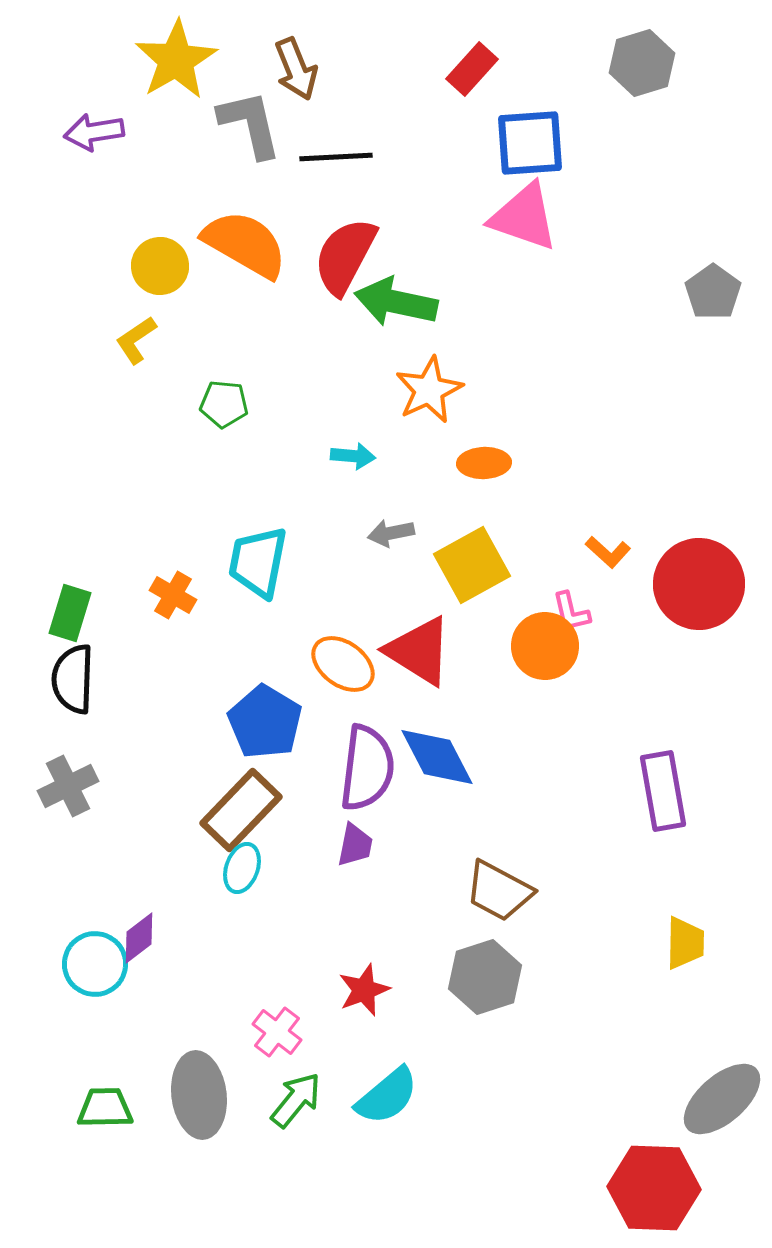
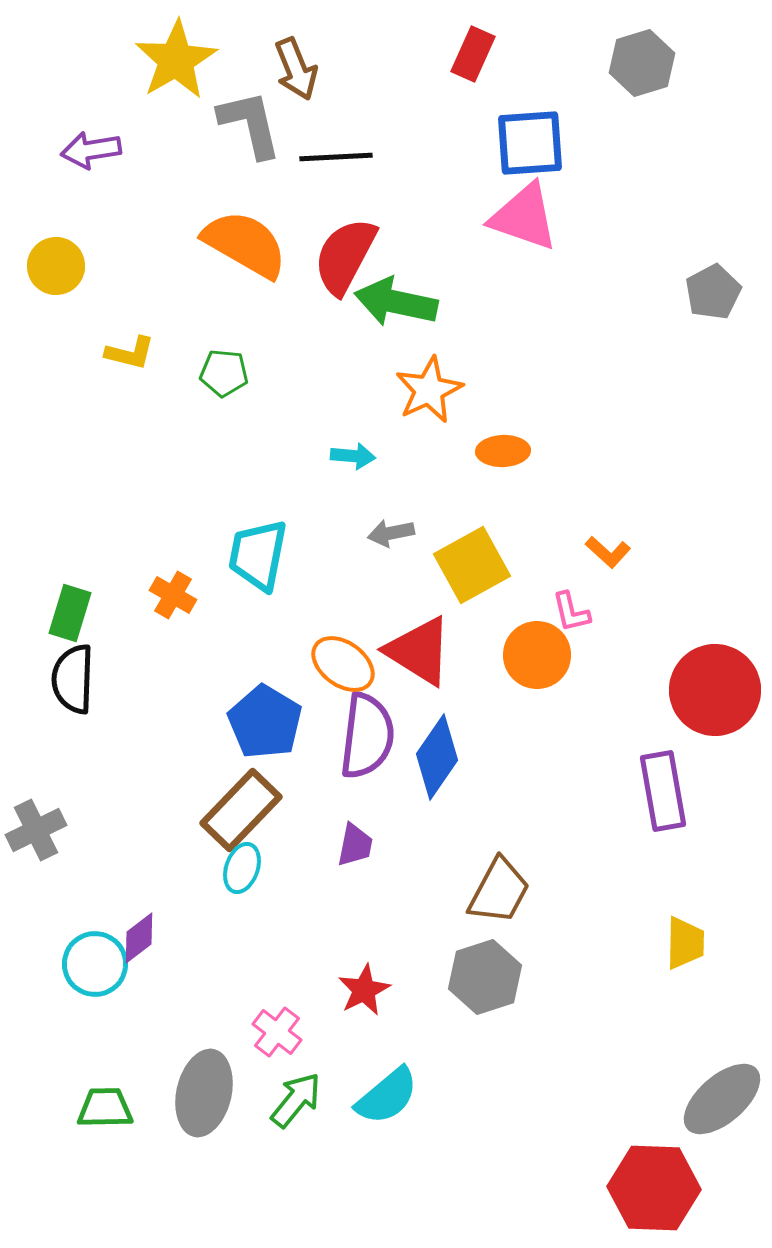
red rectangle at (472, 69): moved 1 px right, 15 px up; rotated 18 degrees counterclockwise
purple arrow at (94, 132): moved 3 px left, 18 px down
yellow circle at (160, 266): moved 104 px left
gray pentagon at (713, 292): rotated 8 degrees clockwise
yellow L-shape at (136, 340): moved 6 px left, 13 px down; rotated 132 degrees counterclockwise
green pentagon at (224, 404): moved 31 px up
orange ellipse at (484, 463): moved 19 px right, 12 px up
cyan trapezoid at (258, 562): moved 7 px up
red circle at (699, 584): moved 16 px right, 106 px down
orange circle at (545, 646): moved 8 px left, 9 px down
blue diamond at (437, 757): rotated 62 degrees clockwise
purple semicircle at (367, 768): moved 32 px up
gray cross at (68, 786): moved 32 px left, 44 px down
brown trapezoid at (499, 891): rotated 90 degrees counterclockwise
red star at (364, 990): rotated 6 degrees counterclockwise
gray ellipse at (199, 1095): moved 5 px right, 2 px up; rotated 20 degrees clockwise
